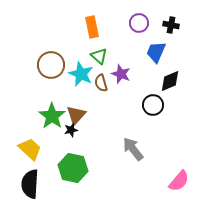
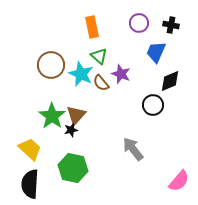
brown semicircle: rotated 24 degrees counterclockwise
